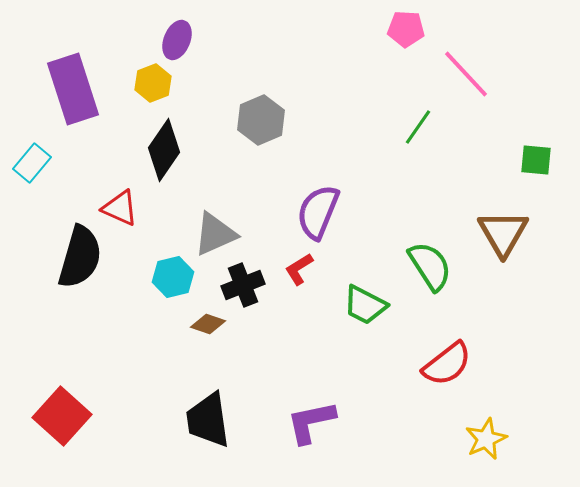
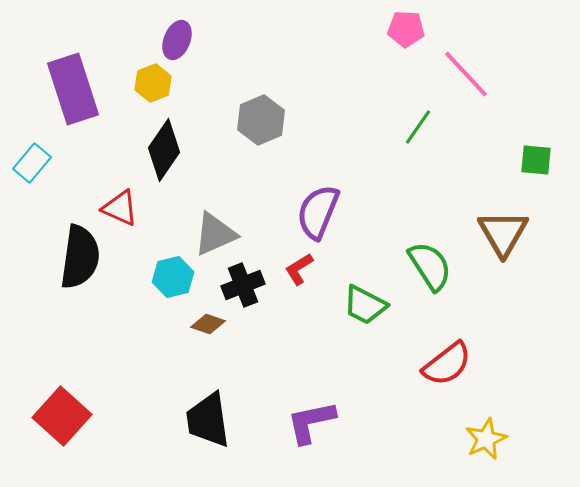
black semicircle: rotated 8 degrees counterclockwise
